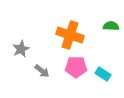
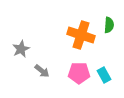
green semicircle: moved 2 px left, 1 px up; rotated 91 degrees clockwise
orange cross: moved 11 px right
pink pentagon: moved 3 px right, 6 px down
cyan rectangle: moved 1 px right, 1 px down; rotated 28 degrees clockwise
